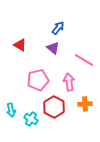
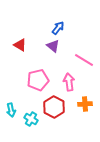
purple triangle: moved 2 px up
